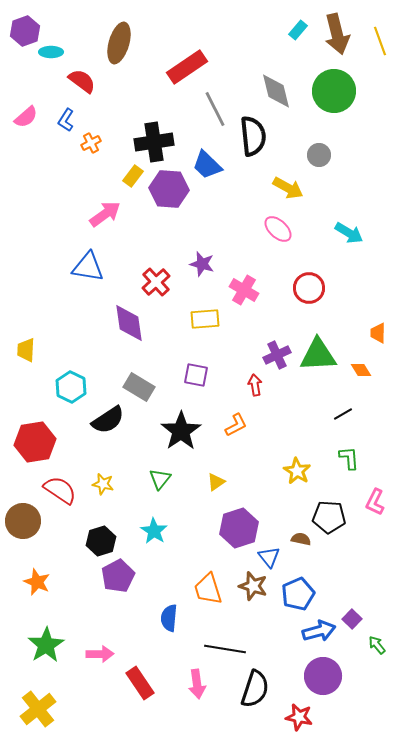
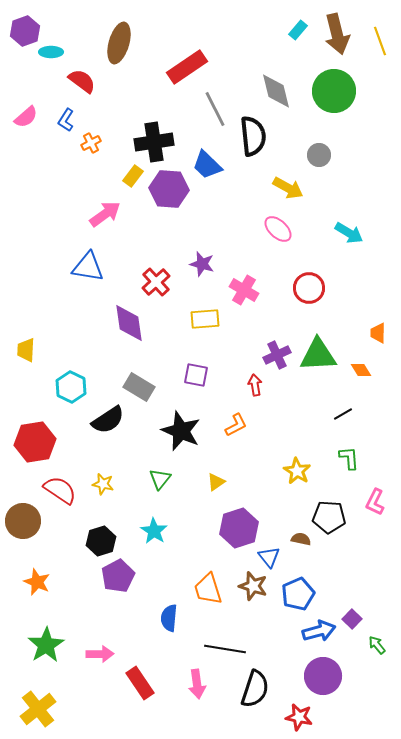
black star at (181, 431): rotated 15 degrees counterclockwise
